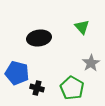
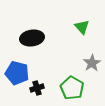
black ellipse: moved 7 px left
gray star: moved 1 px right
black cross: rotated 32 degrees counterclockwise
